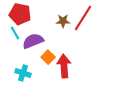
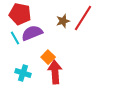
brown star: rotated 16 degrees counterclockwise
cyan line: moved 5 px down
purple semicircle: moved 1 px left, 8 px up
red arrow: moved 9 px left, 6 px down
